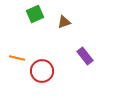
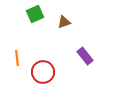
orange line: rotated 70 degrees clockwise
red circle: moved 1 px right, 1 px down
